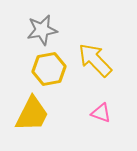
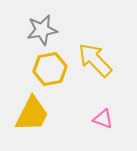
yellow hexagon: moved 1 px right
pink triangle: moved 2 px right, 6 px down
